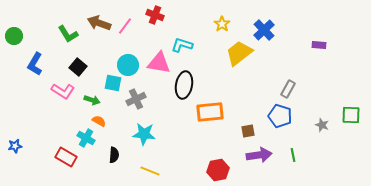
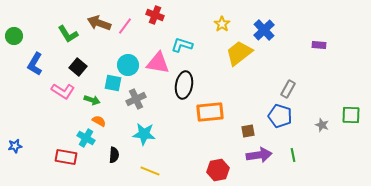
pink triangle: moved 1 px left
red rectangle: rotated 20 degrees counterclockwise
